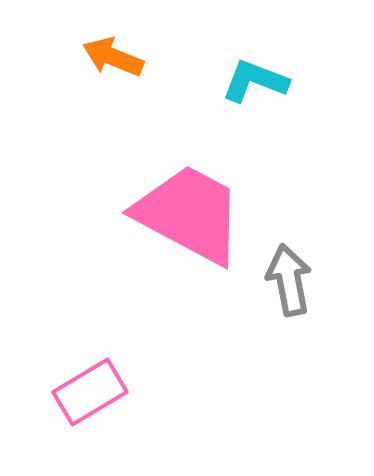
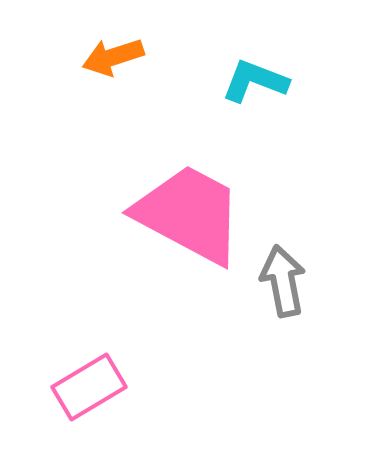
orange arrow: rotated 40 degrees counterclockwise
gray arrow: moved 6 px left, 1 px down
pink rectangle: moved 1 px left, 5 px up
